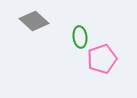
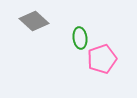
green ellipse: moved 1 px down
